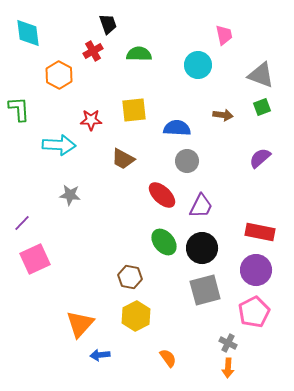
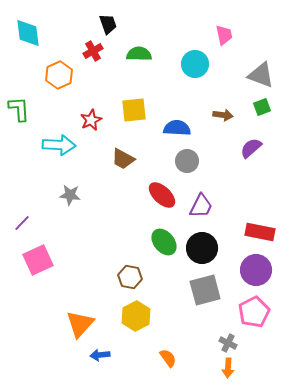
cyan circle: moved 3 px left, 1 px up
orange hexagon: rotated 8 degrees clockwise
red star: rotated 25 degrees counterclockwise
purple semicircle: moved 9 px left, 10 px up
pink square: moved 3 px right, 1 px down
